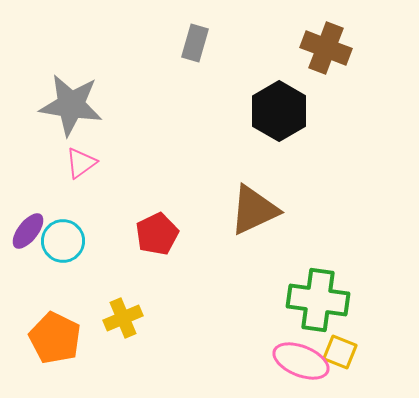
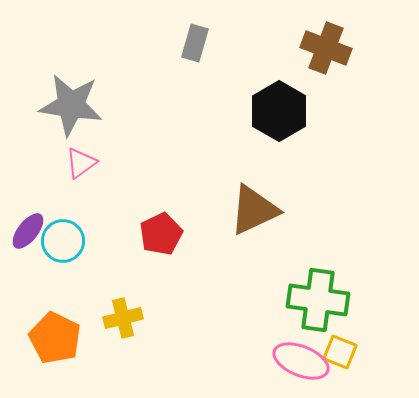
red pentagon: moved 4 px right
yellow cross: rotated 9 degrees clockwise
